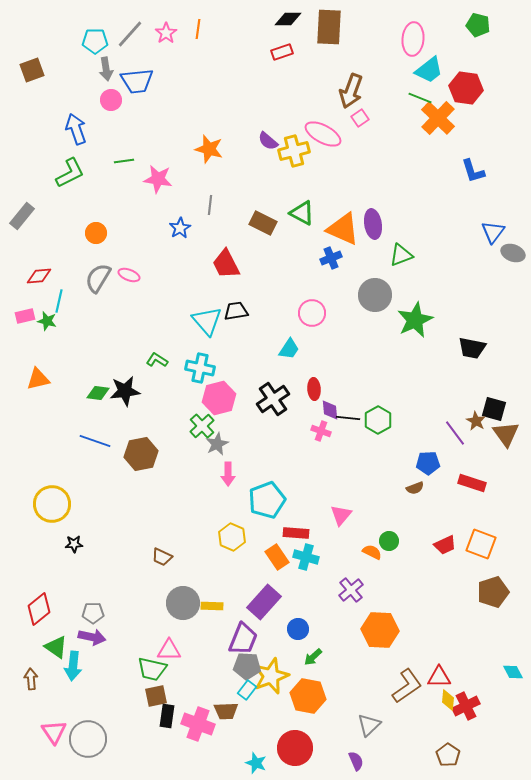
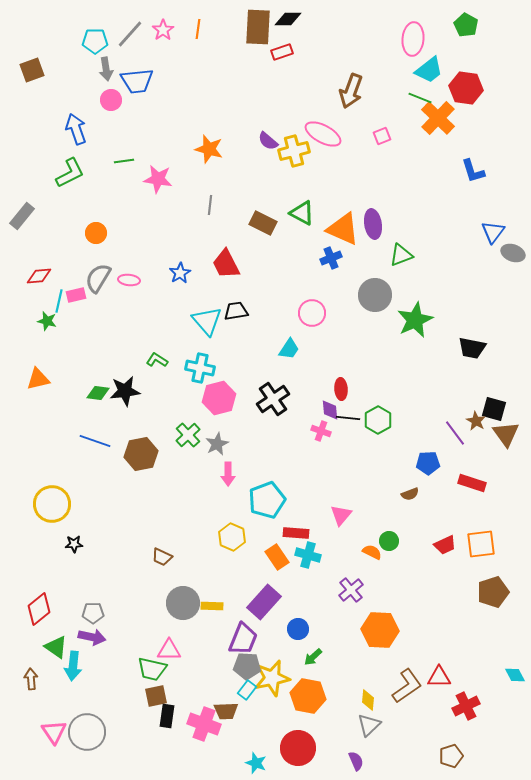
green pentagon at (478, 25): moved 12 px left; rotated 15 degrees clockwise
brown rectangle at (329, 27): moved 71 px left
pink star at (166, 33): moved 3 px left, 3 px up
pink square at (360, 118): moved 22 px right, 18 px down; rotated 12 degrees clockwise
blue star at (180, 228): moved 45 px down
pink ellipse at (129, 275): moved 5 px down; rotated 15 degrees counterclockwise
pink rectangle at (25, 316): moved 51 px right, 21 px up
red ellipse at (314, 389): moved 27 px right
green cross at (202, 426): moved 14 px left, 9 px down
brown semicircle at (415, 488): moved 5 px left, 6 px down
orange square at (481, 544): rotated 28 degrees counterclockwise
cyan cross at (306, 557): moved 2 px right, 2 px up
cyan diamond at (513, 672): moved 2 px right, 3 px down
yellow star at (271, 676): moved 1 px right, 2 px down; rotated 9 degrees clockwise
yellow diamond at (448, 700): moved 80 px left
pink cross at (198, 724): moved 6 px right
gray circle at (88, 739): moved 1 px left, 7 px up
red circle at (295, 748): moved 3 px right
brown pentagon at (448, 755): moved 3 px right, 1 px down; rotated 20 degrees clockwise
